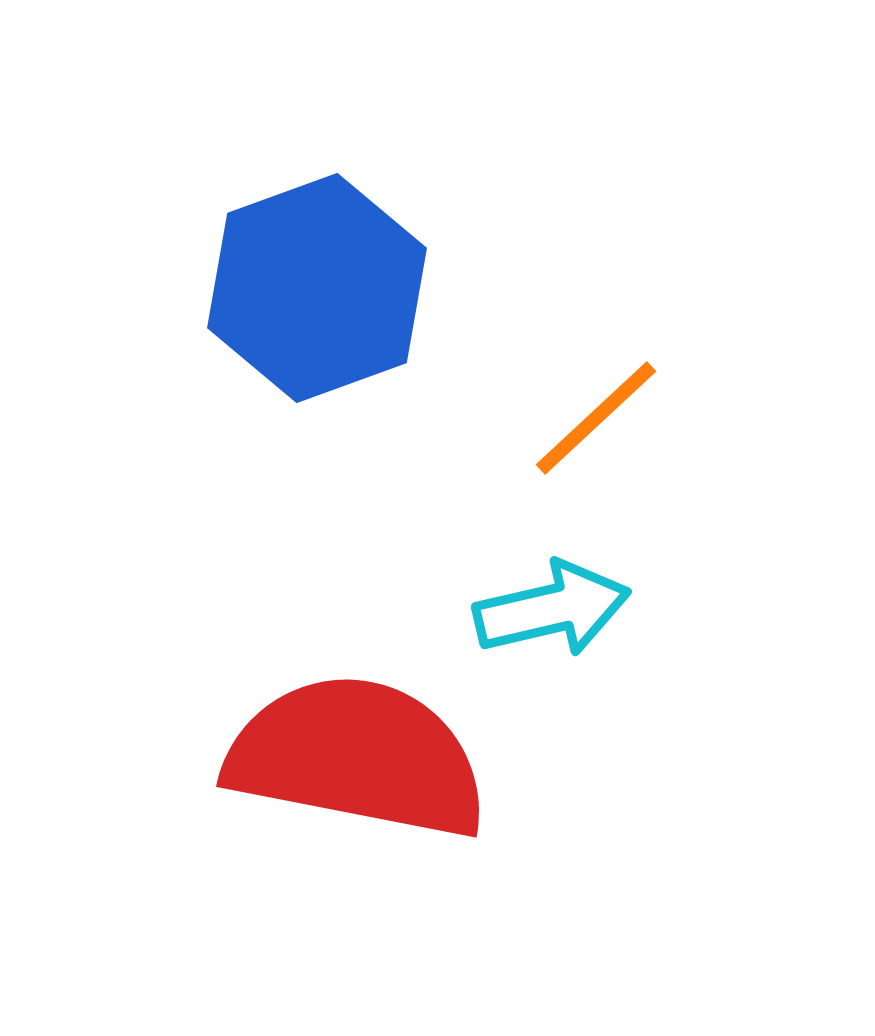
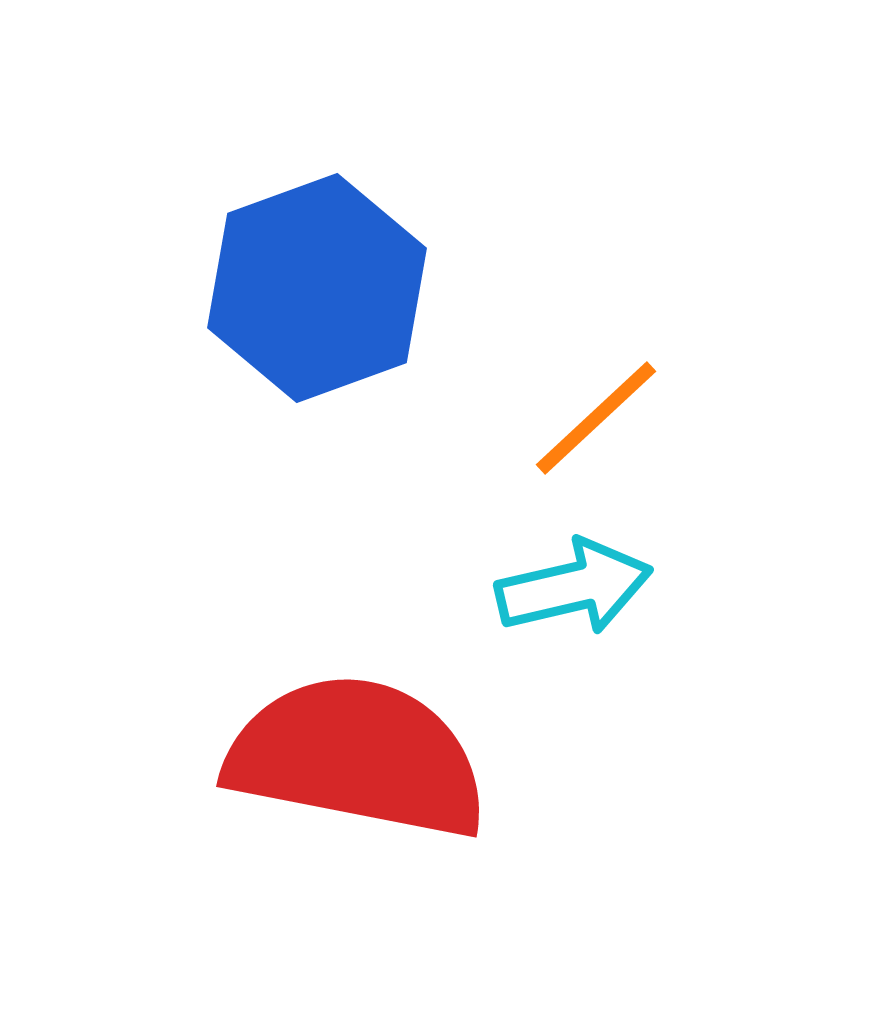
cyan arrow: moved 22 px right, 22 px up
